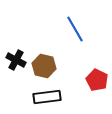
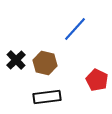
blue line: rotated 72 degrees clockwise
black cross: rotated 18 degrees clockwise
brown hexagon: moved 1 px right, 3 px up
